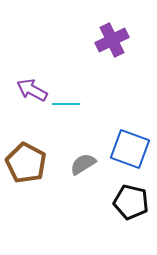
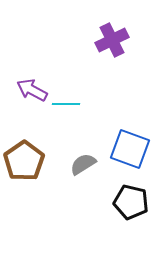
brown pentagon: moved 2 px left, 2 px up; rotated 9 degrees clockwise
